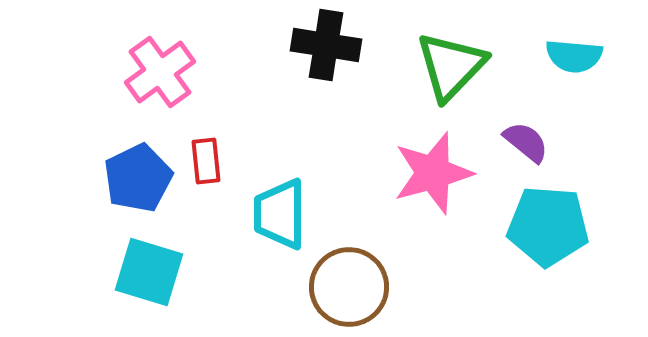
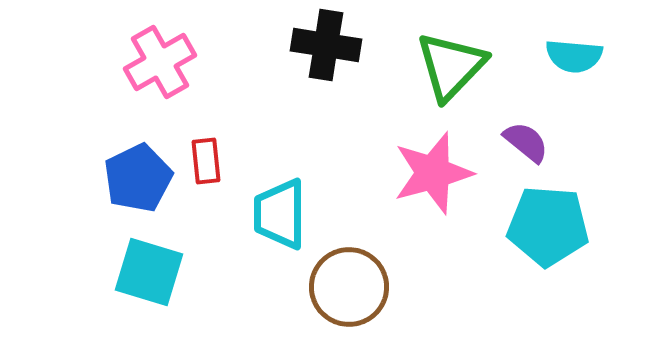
pink cross: moved 10 px up; rotated 6 degrees clockwise
